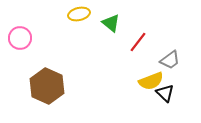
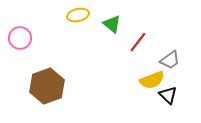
yellow ellipse: moved 1 px left, 1 px down
green triangle: moved 1 px right, 1 px down
yellow semicircle: moved 1 px right, 1 px up
brown hexagon: rotated 16 degrees clockwise
black triangle: moved 3 px right, 2 px down
